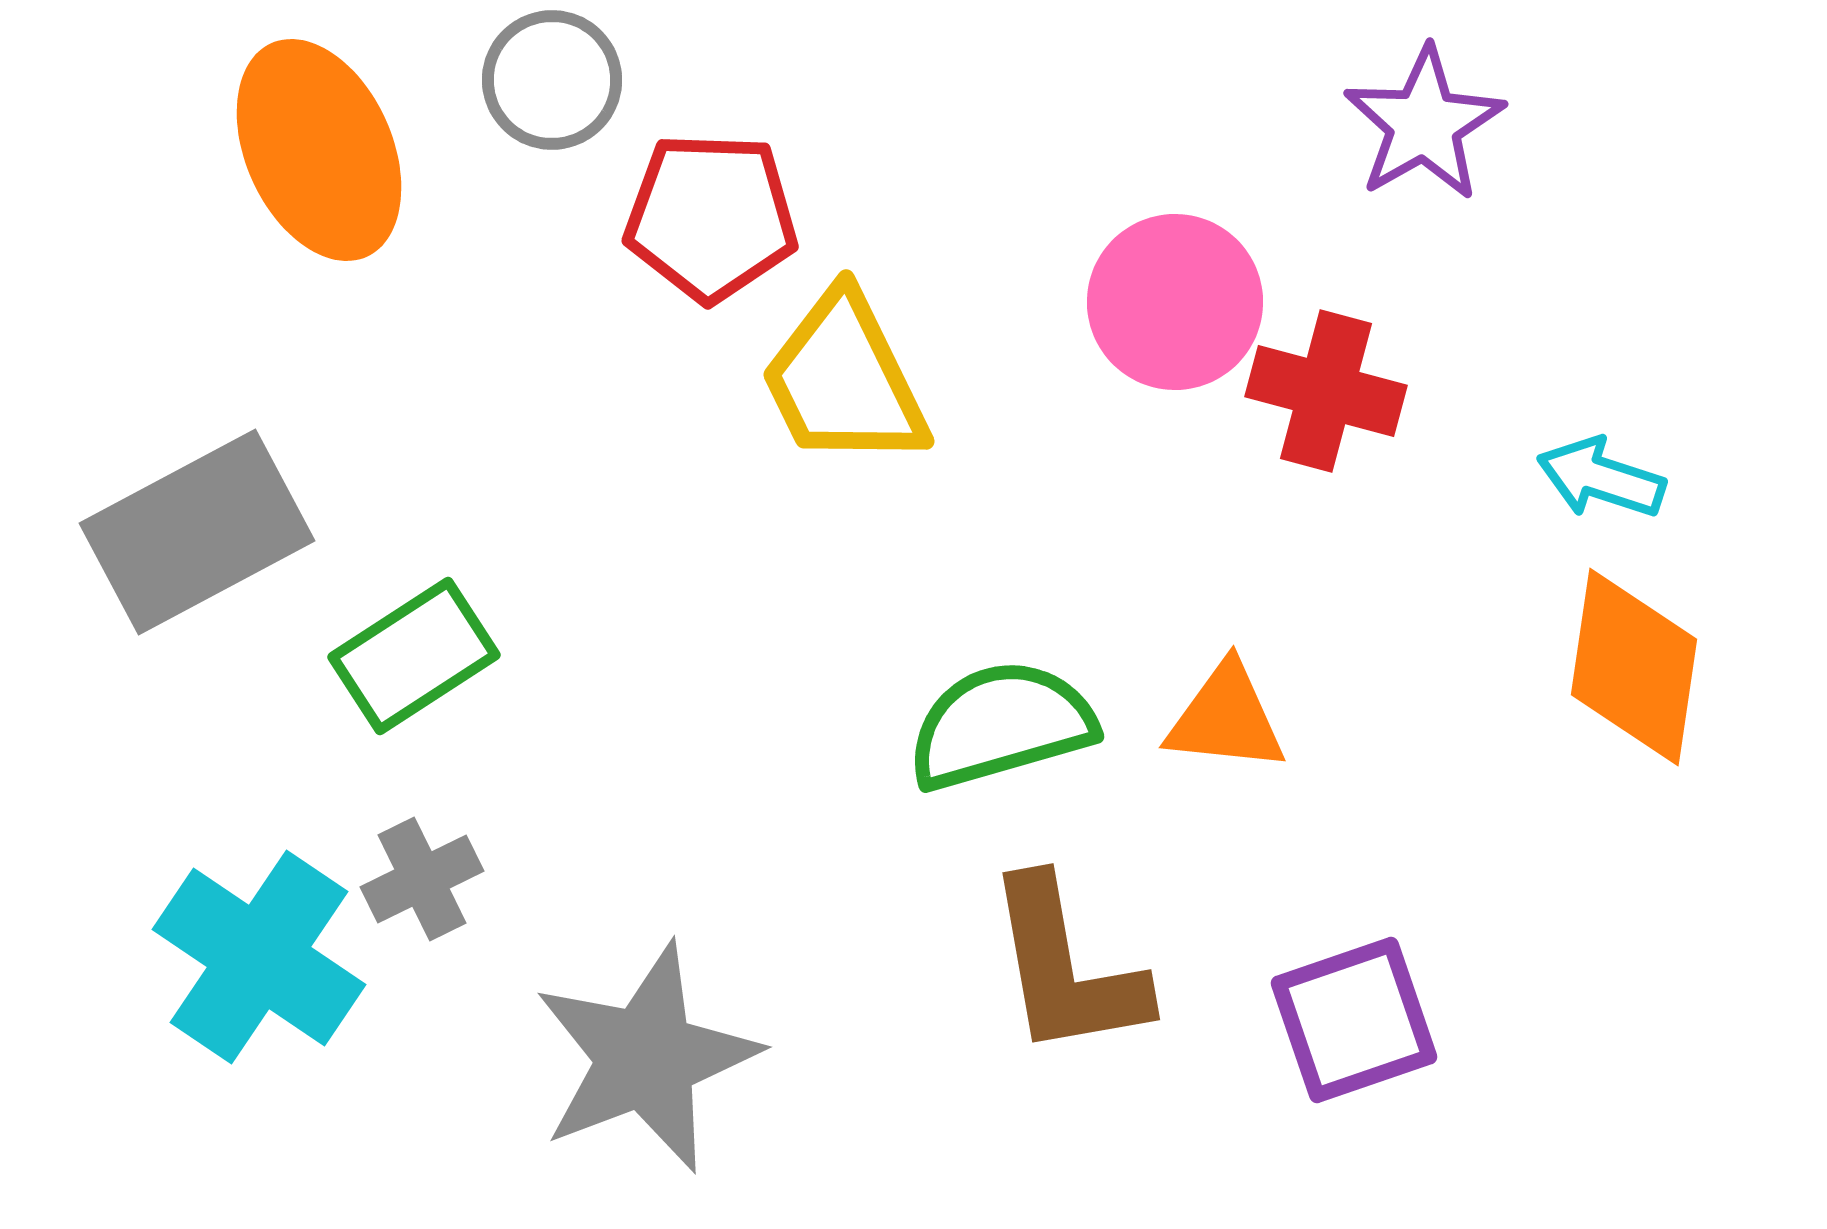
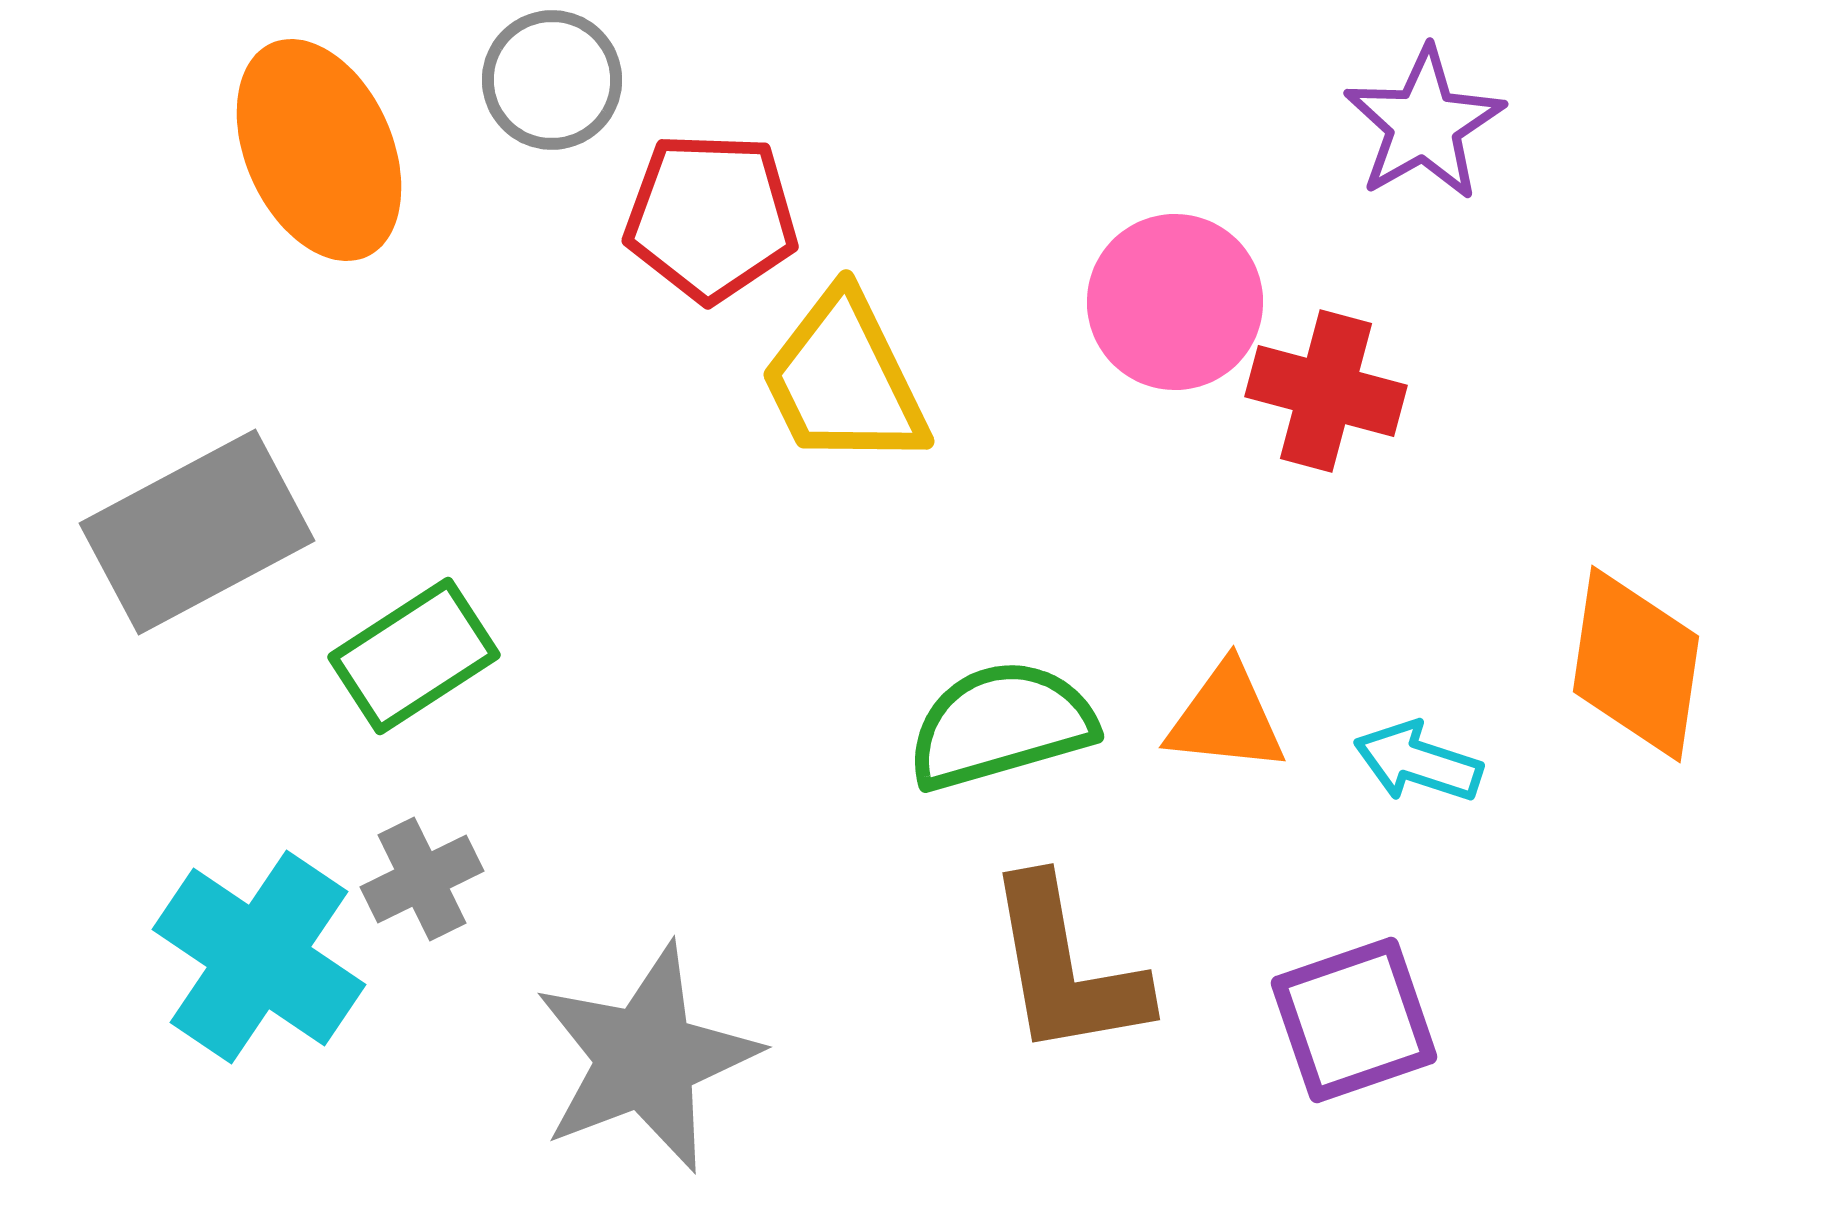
cyan arrow: moved 183 px left, 284 px down
orange diamond: moved 2 px right, 3 px up
